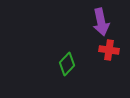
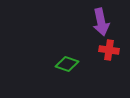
green diamond: rotated 65 degrees clockwise
